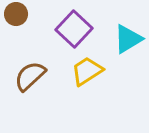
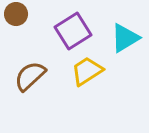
purple square: moved 1 px left, 2 px down; rotated 15 degrees clockwise
cyan triangle: moved 3 px left, 1 px up
